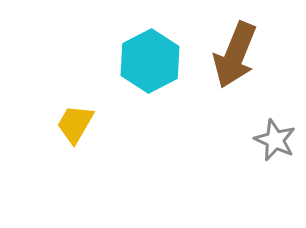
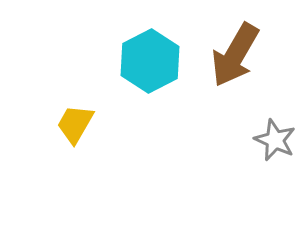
brown arrow: rotated 8 degrees clockwise
